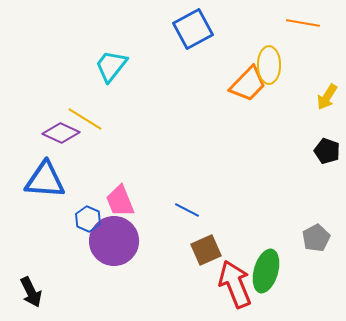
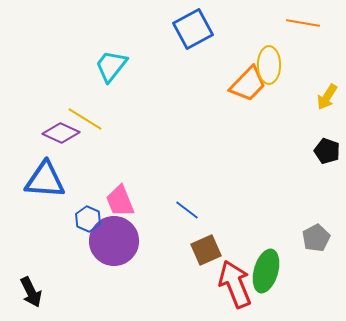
blue line: rotated 10 degrees clockwise
